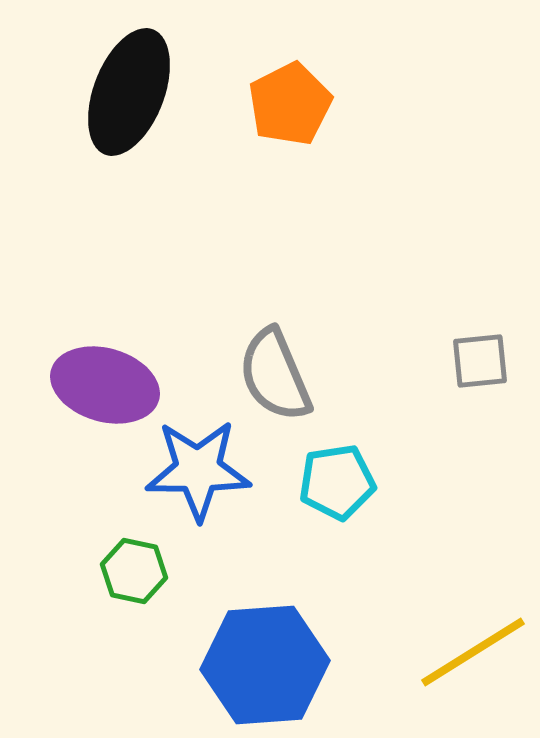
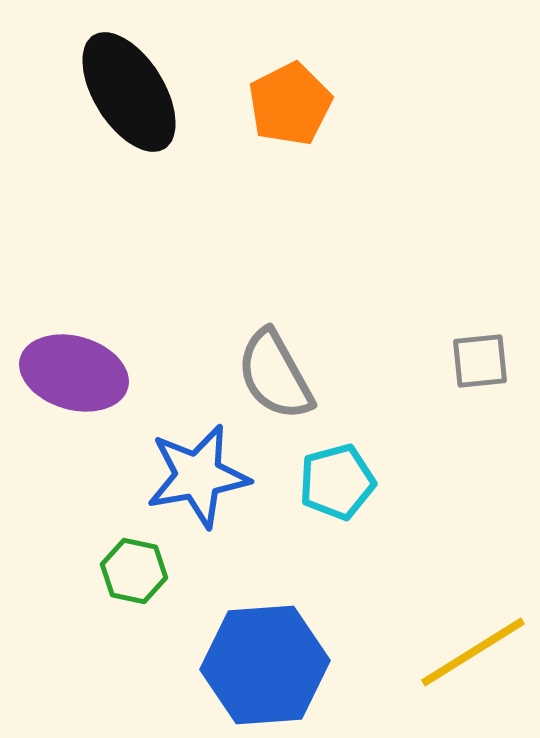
black ellipse: rotated 53 degrees counterclockwise
gray semicircle: rotated 6 degrees counterclockwise
purple ellipse: moved 31 px left, 12 px up
blue star: moved 6 px down; rotated 10 degrees counterclockwise
cyan pentagon: rotated 6 degrees counterclockwise
